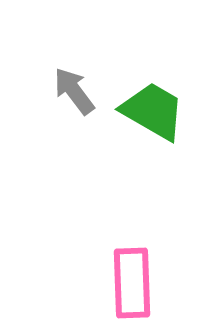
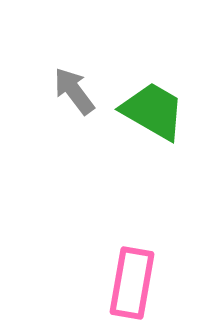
pink rectangle: rotated 12 degrees clockwise
